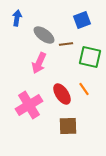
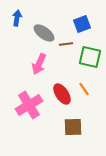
blue square: moved 4 px down
gray ellipse: moved 2 px up
pink arrow: moved 1 px down
brown square: moved 5 px right, 1 px down
